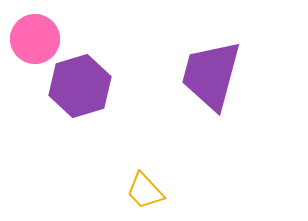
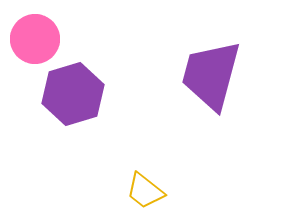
purple hexagon: moved 7 px left, 8 px down
yellow trapezoid: rotated 9 degrees counterclockwise
